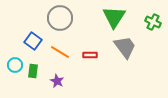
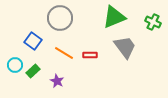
green triangle: rotated 35 degrees clockwise
orange line: moved 4 px right, 1 px down
green rectangle: rotated 40 degrees clockwise
